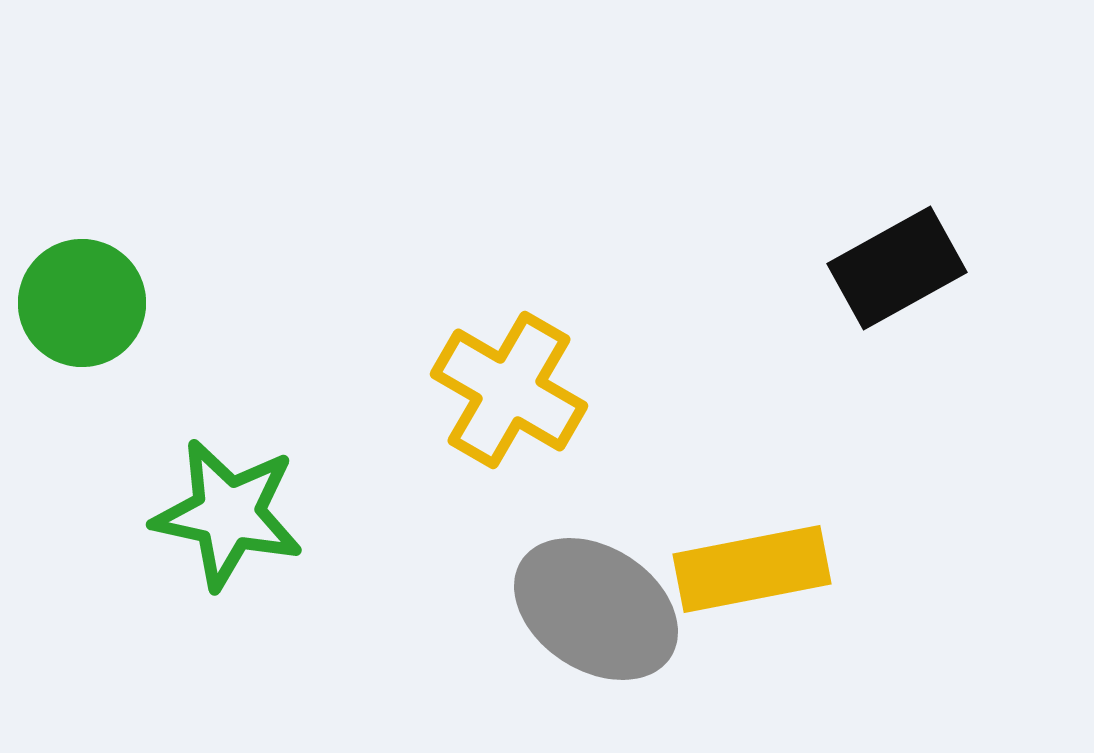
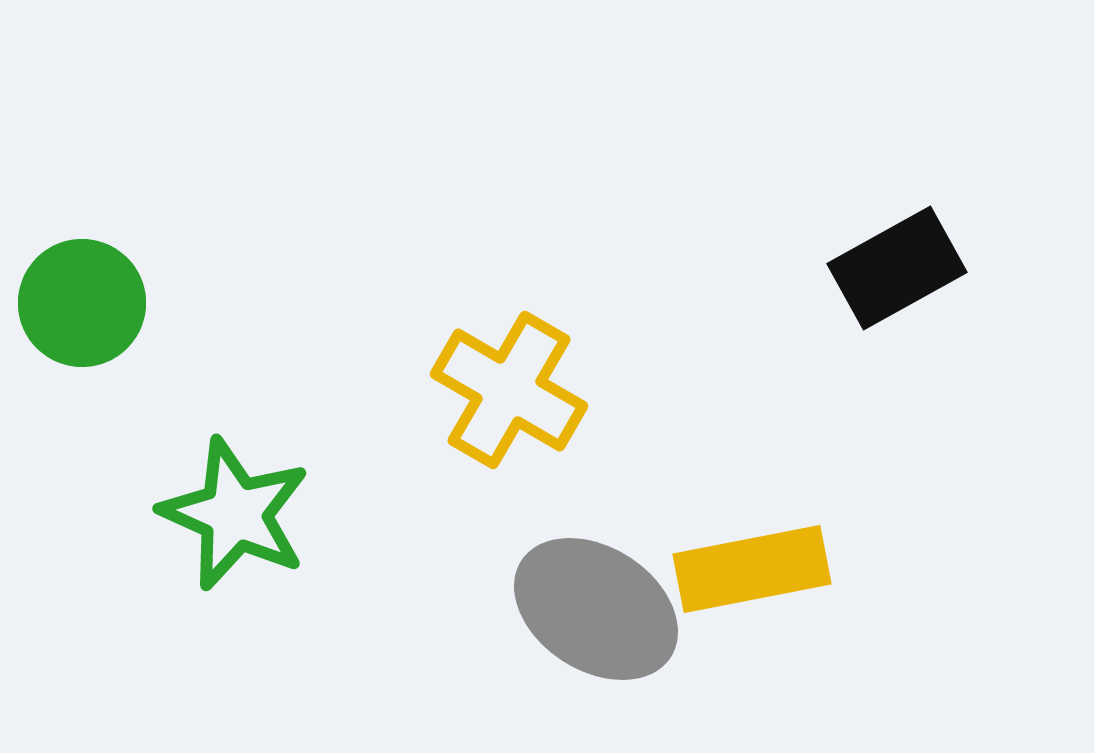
green star: moved 7 px right; rotated 12 degrees clockwise
